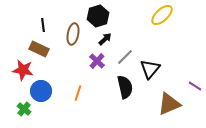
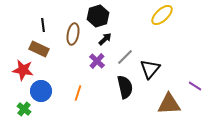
brown triangle: rotated 20 degrees clockwise
